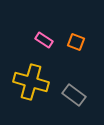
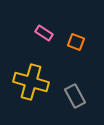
pink rectangle: moved 7 px up
gray rectangle: moved 1 px right, 1 px down; rotated 25 degrees clockwise
